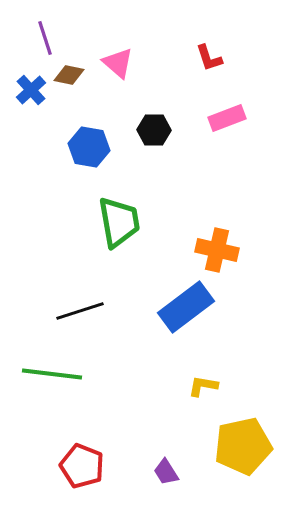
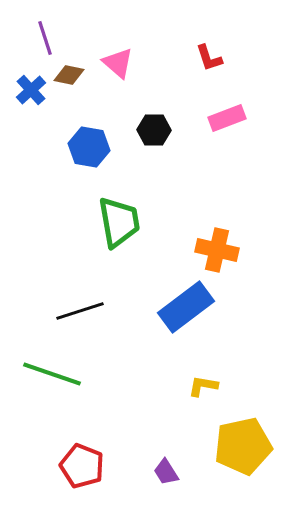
green line: rotated 12 degrees clockwise
